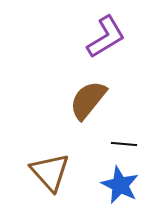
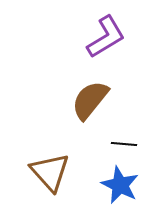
brown semicircle: moved 2 px right
